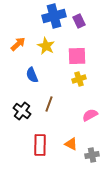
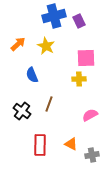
pink square: moved 9 px right, 2 px down
yellow cross: rotated 16 degrees clockwise
